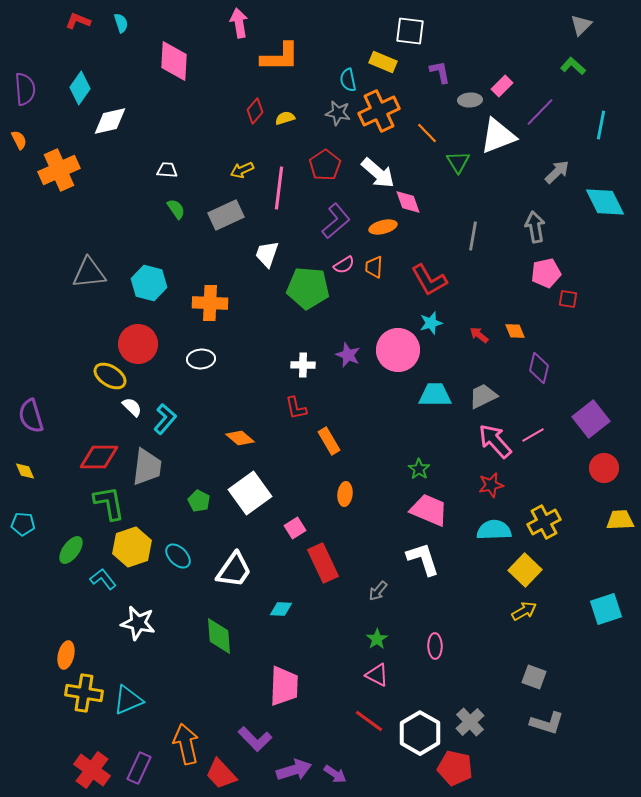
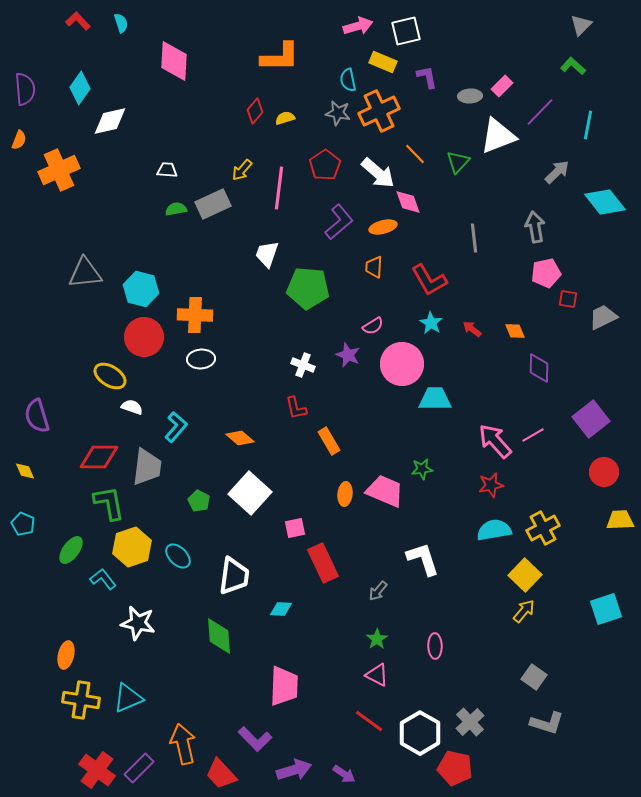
red L-shape at (78, 21): rotated 25 degrees clockwise
pink arrow at (239, 23): moved 119 px right, 3 px down; rotated 84 degrees clockwise
white square at (410, 31): moved 4 px left; rotated 20 degrees counterclockwise
purple L-shape at (440, 72): moved 13 px left, 5 px down
gray ellipse at (470, 100): moved 4 px up
cyan line at (601, 125): moved 13 px left
orange line at (427, 133): moved 12 px left, 21 px down
orange semicircle at (19, 140): rotated 48 degrees clockwise
green triangle at (458, 162): rotated 15 degrees clockwise
yellow arrow at (242, 170): rotated 25 degrees counterclockwise
cyan diamond at (605, 202): rotated 12 degrees counterclockwise
green semicircle at (176, 209): rotated 65 degrees counterclockwise
gray rectangle at (226, 215): moved 13 px left, 11 px up
purple L-shape at (336, 221): moved 3 px right, 1 px down
gray line at (473, 236): moved 1 px right, 2 px down; rotated 16 degrees counterclockwise
pink semicircle at (344, 265): moved 29 px right, 61 px down
gray triangle at (89, 273): moved 4 px left
cyan hexagon at (149, 283): moved 8 px left, 6 px down
orange cross at (210, 303): moved 15 px left, 12 px down
cyan star at (431, 323): rotated 25 degrees counterclockwise
red arrow at (479, 335): moved 7 px left, 6 px up
red circle at (138, 344): moved 6 px right, 7 px up
pink circle at (398, 350): moved 4 px right, 14 px down
white cross at (303, 365): rotated 20 degrees clockwise
purple diamond at (539, 368): rotated 12 degrees counterclockwise
cyan trapezoid at (435, 395): moved 4 px down
gray trapezoid at (483, 396): moved 120 px right, 79 px up
white semicircle at (132, 407): rotated 25 degrees counterclockwise
purple semicircle at (31, 416): moved 6 px right
cyan L-shape at (165, 419): moved 11 px right, 8 px down
red circle at (604, 468): moved 4 px down
green star at (419, 469): moved 3 px right; rotated 30 degrees clockwise
white square at (250, 493): rotated 12 degrees counterclockwise
pink trapezoid at (429, 510): moved 44 px left, 19 px up
yellow cross at (544, 522): moved 1 px left, 6 px down
cyan pentagon at (23, 524): rotated 20 degrees clockwise
pink square at (295, 528): rotated 20 degrees clockwise
cyan semicircle at (494, 530): rotated 8 degrees counterclockwise
white trapezoid at (234, 570): moved 6 px down; rotated 27 degrees counterclockwise
yellow square at (525, 570): moved 5 px down
yellow arrow at (524, 611): rotated 20 degrees counterclockwise
gray square at (534, 677): rotated 15 degrees clockwise
yellow cross at (84, 693): moved 3 px left, 7 px down
cyan triangle at (128, 700): moved 2 px up
orange arrow at (186, 744): moved 3 px left
purple rectangle at (139, 768): rotated 20 degrees clockwise
red cross at (92, 770): moved 5 px right
purple arrow at (335, 774): moved 9 px right
